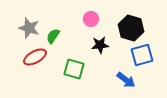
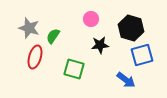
red ellipse: rotated 45 degrees counterclockwise
